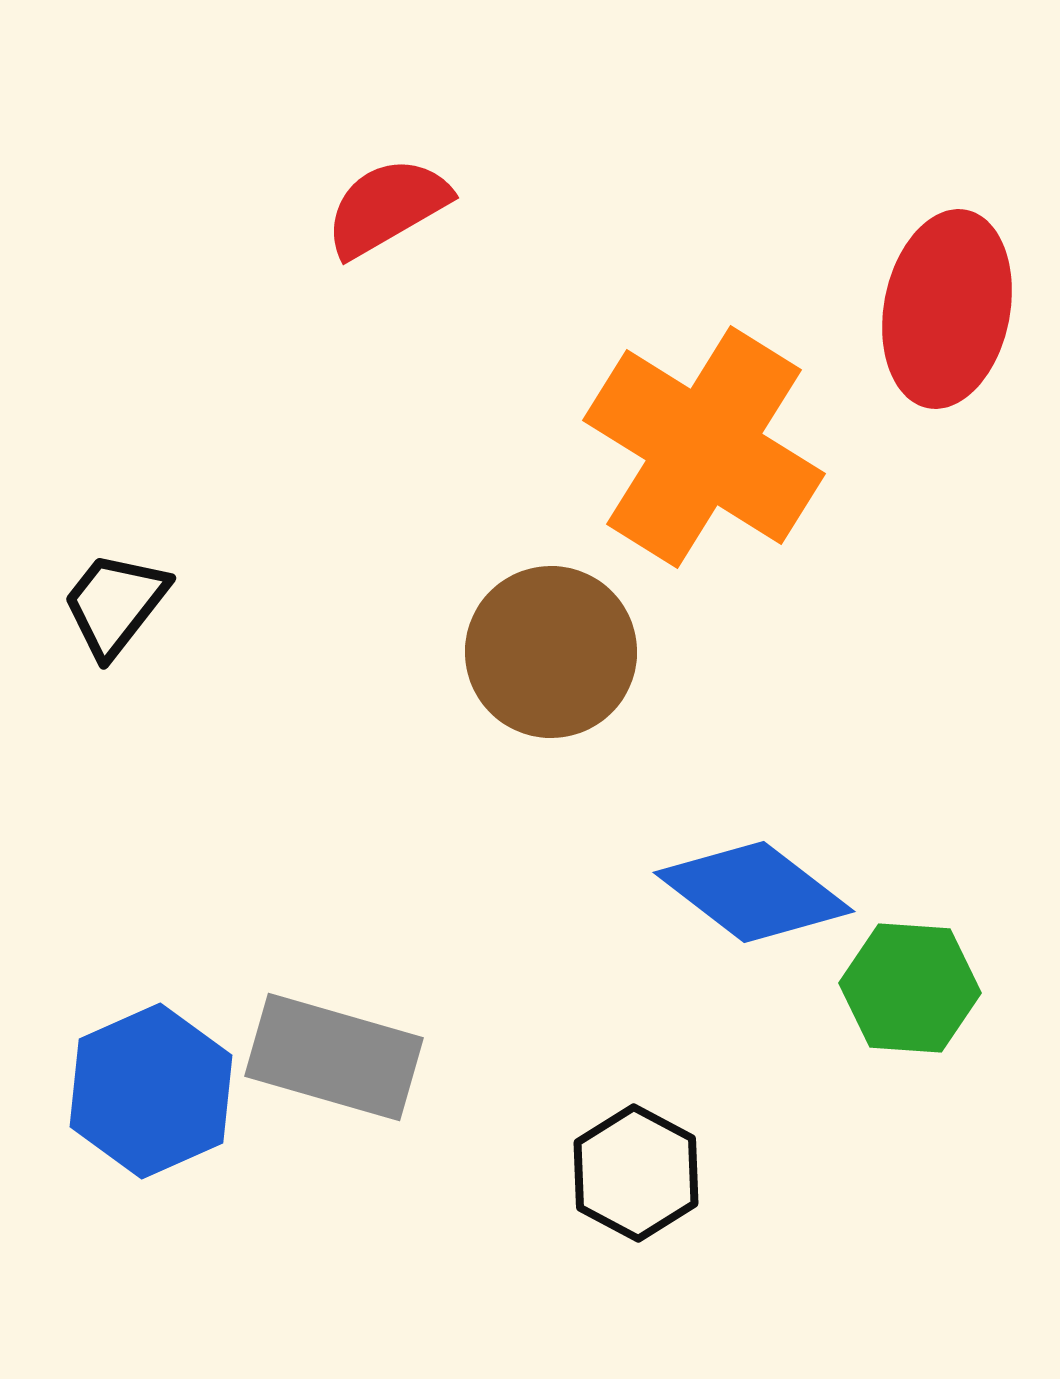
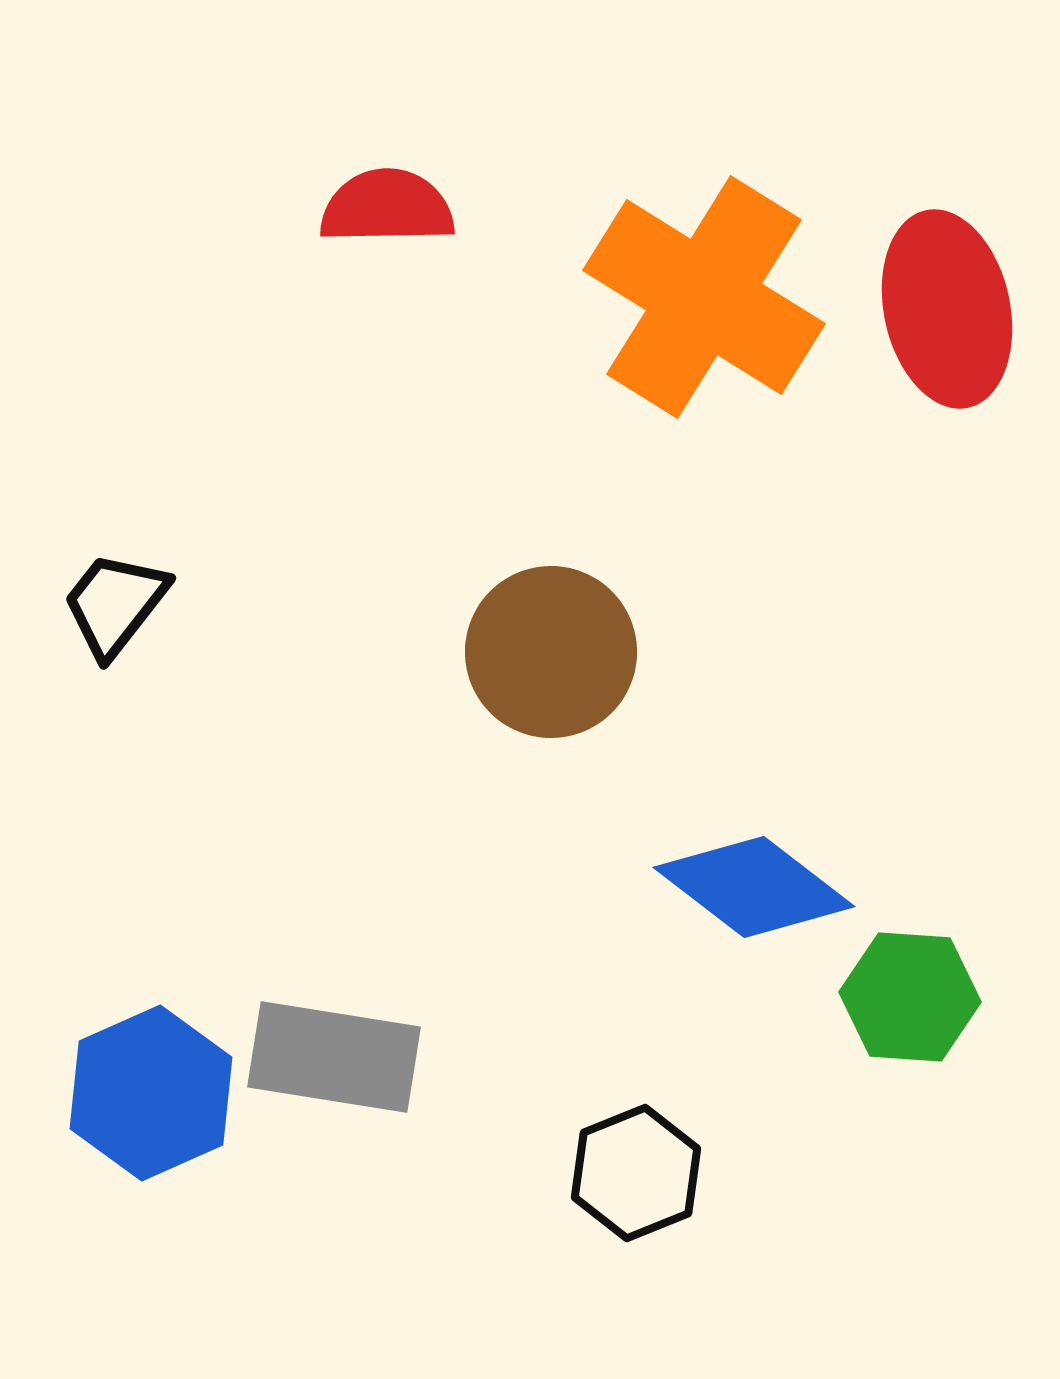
red semicircle: rotated 29 degrees clockwise
red ellipse: rotated 23 degrees counterclockwise
orange cross: moved 150 px up
blue diamond: moved 5 px up
green hexagon: moved 9 px down
gray rectangle: rotated 7 degrees counterclockwise
blue hexagon: moved 2 px down
black hexagon: rotated 10 degrees clockwise
